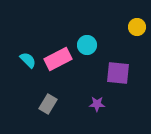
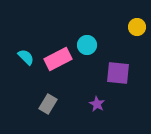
cyan semicircle: moved 2 px left, 3 px up
purple star: rotated 28 degrees clockwise
